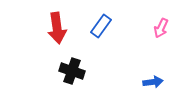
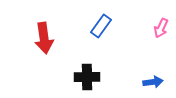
red arrow: moved 13 px left, 10 px down
black cross: moved 15 px right, 6 px down; rotated 20 degrees counterclockwise
